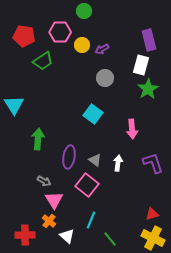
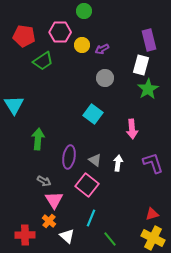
cyan line: moved 2 px up
